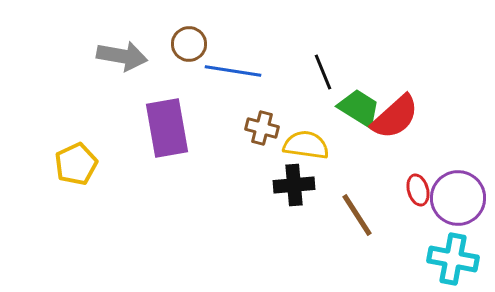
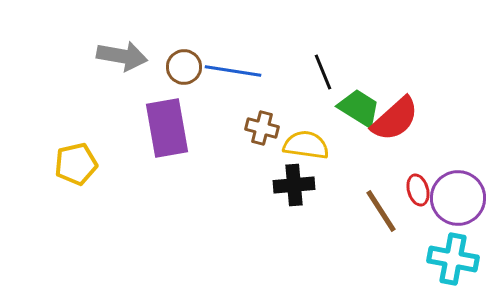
brown circle: moved 5 px left, 23 px down
red semicircle: moved 2 px down
yellow pentagon: rotated 12 degrees clockwise
brown line: moved 24 px right, 4 px up
